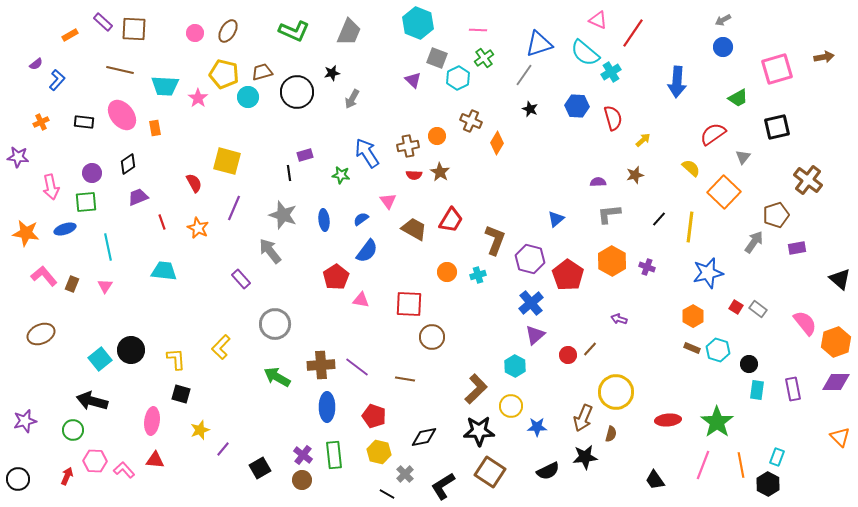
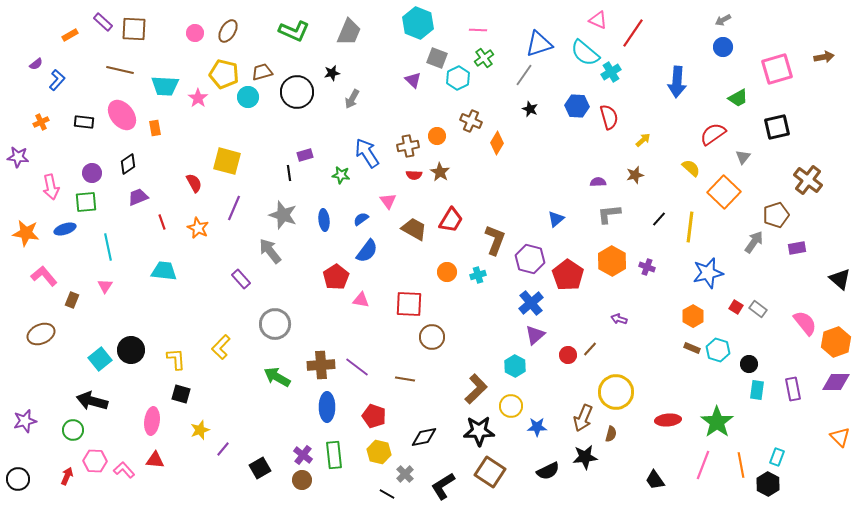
red semicircle at (613, 118): moved 4 px left, 1 px up
brown rectangle at (72, 284): moved 16 px down
